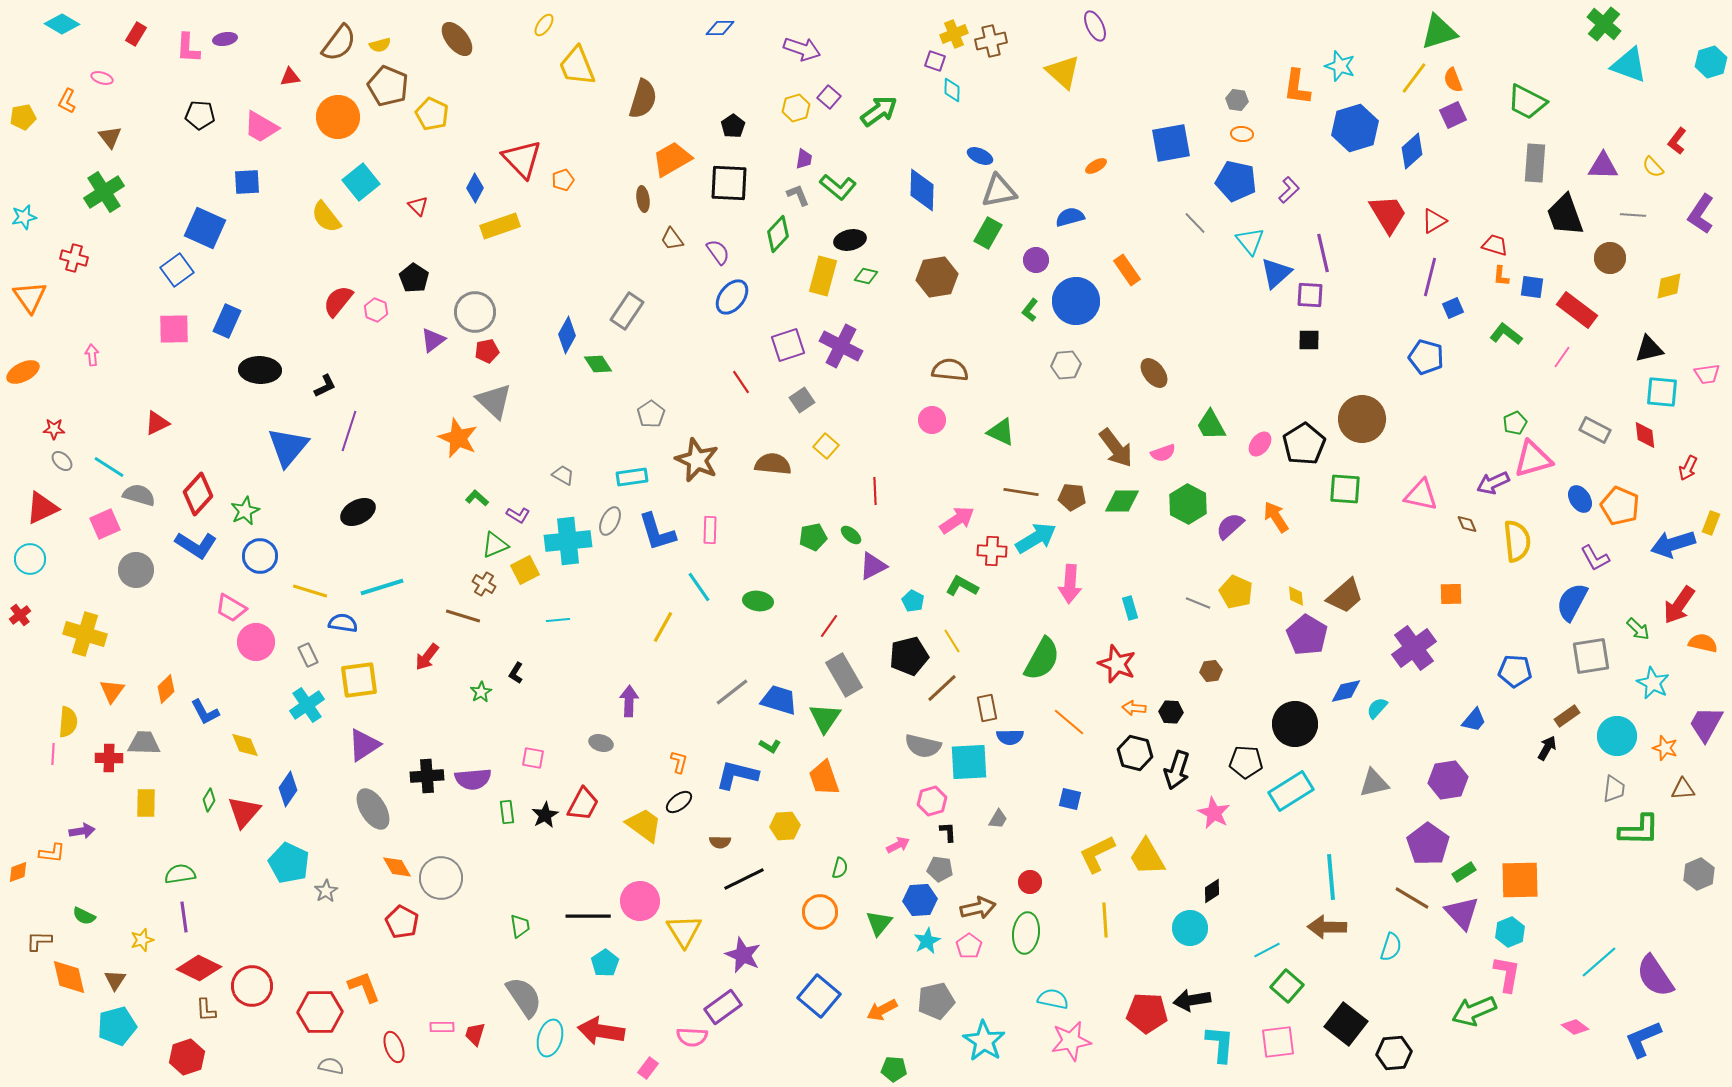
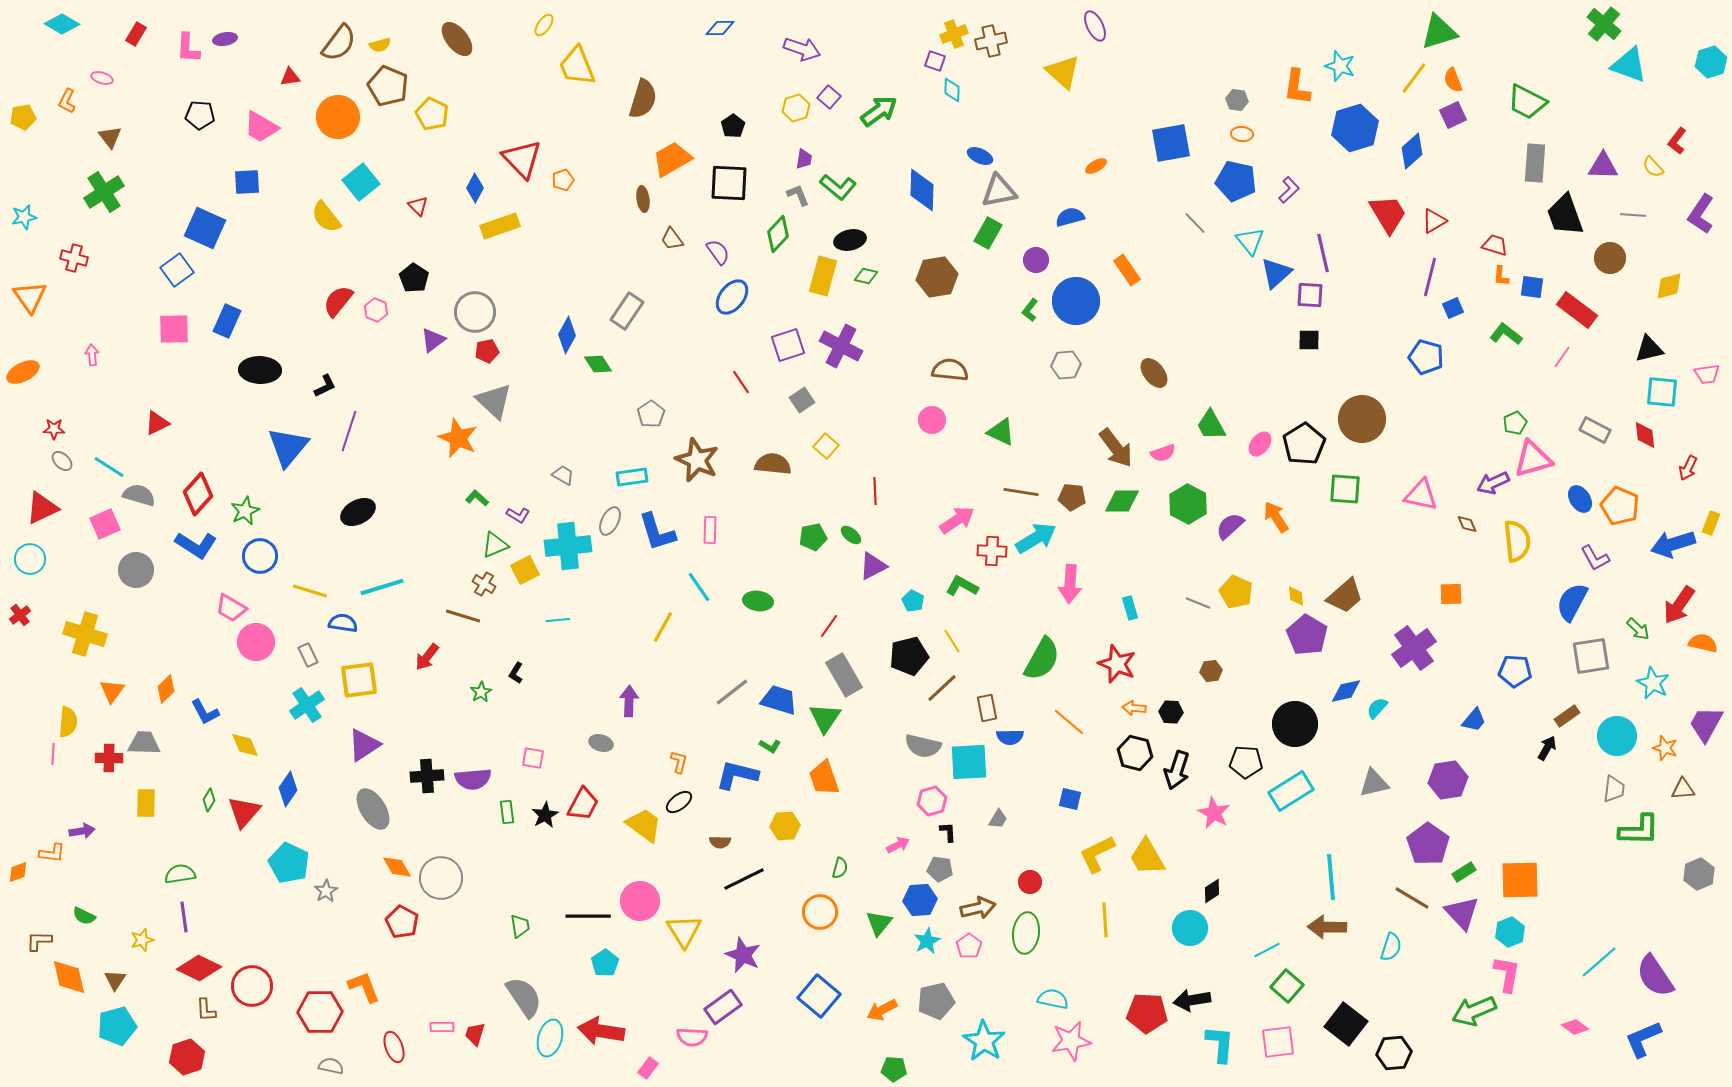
cyan cross at (568, 541): moved 5 px down
